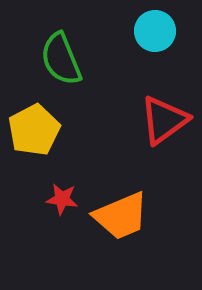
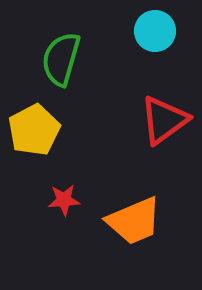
green semicircle: rotated 38 degrees clockwise
red star: moved 2 px right, 1 px down; rotated 12 degrees counterclockwise
orange trapezoid: moved 13 px right, 5 px down
